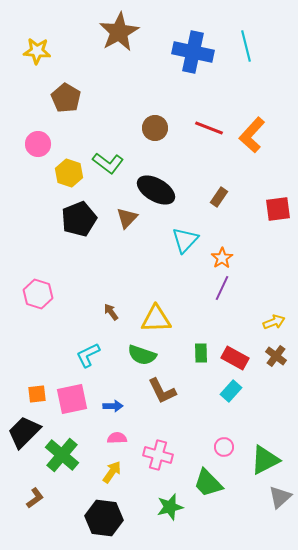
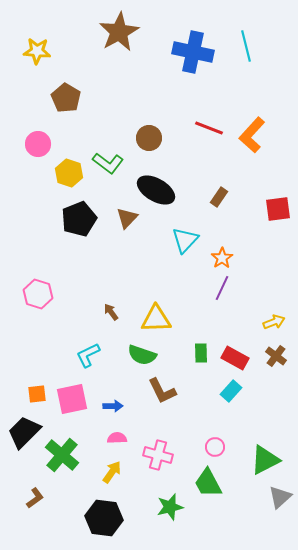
brown circle at (155, 128): moved 6 px left, 10 px down
pink circle at (224, 447): moved 9 px left
green trapezoid at (208, 483): rotated 16 degrees clockwise
